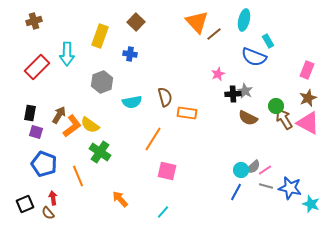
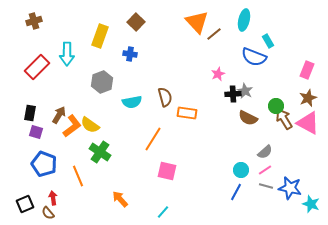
gray semicircle at (253, 167): moved 12 px right, 15 px up
